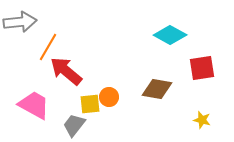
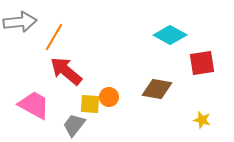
orange line: moved 6 px right, 10 px up
red square: moved 5 px up
yellow square: rotated 10 degrees clockwise
